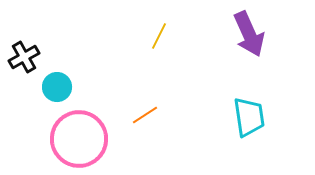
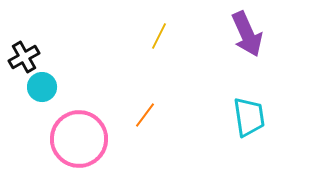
purple arrow: moved 2 px left
cyan circle: moved 15 px left
orange line: rotated 20 degrees counterclockwise
